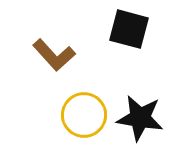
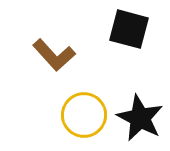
black star: rotated 18 degrees clockwise
